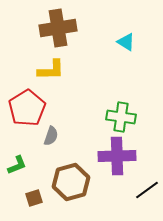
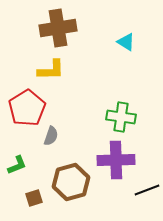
purple cross: moved 1 px left, 4 px down
black line: rotated 15 degrees clockwise
